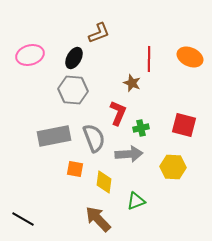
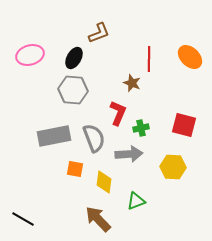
orange ellipse: rotated 20 degrees clockwise
